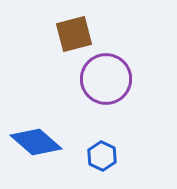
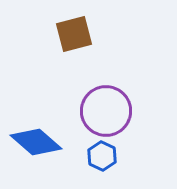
purple circle: moved 32 px down
